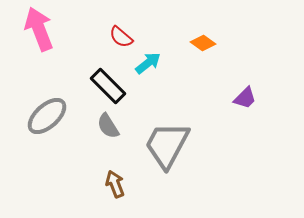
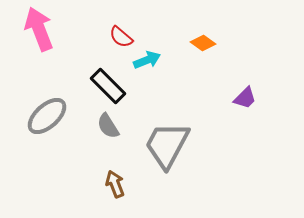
cyan arrow: moved 1 px left, 3 px up; rotated 16 degrees clockwise
